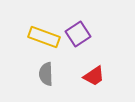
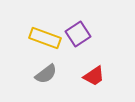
yellow rectangle: moved 1 px right, 1 px down
gray semicircle: rotated 125 degrees counterclockwise
